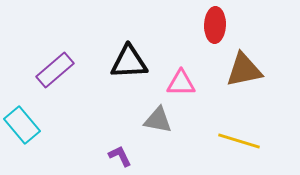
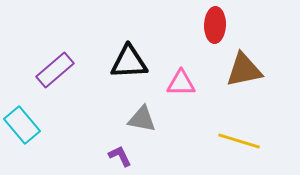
gray triangle: moved 16 px left, 1 px up
